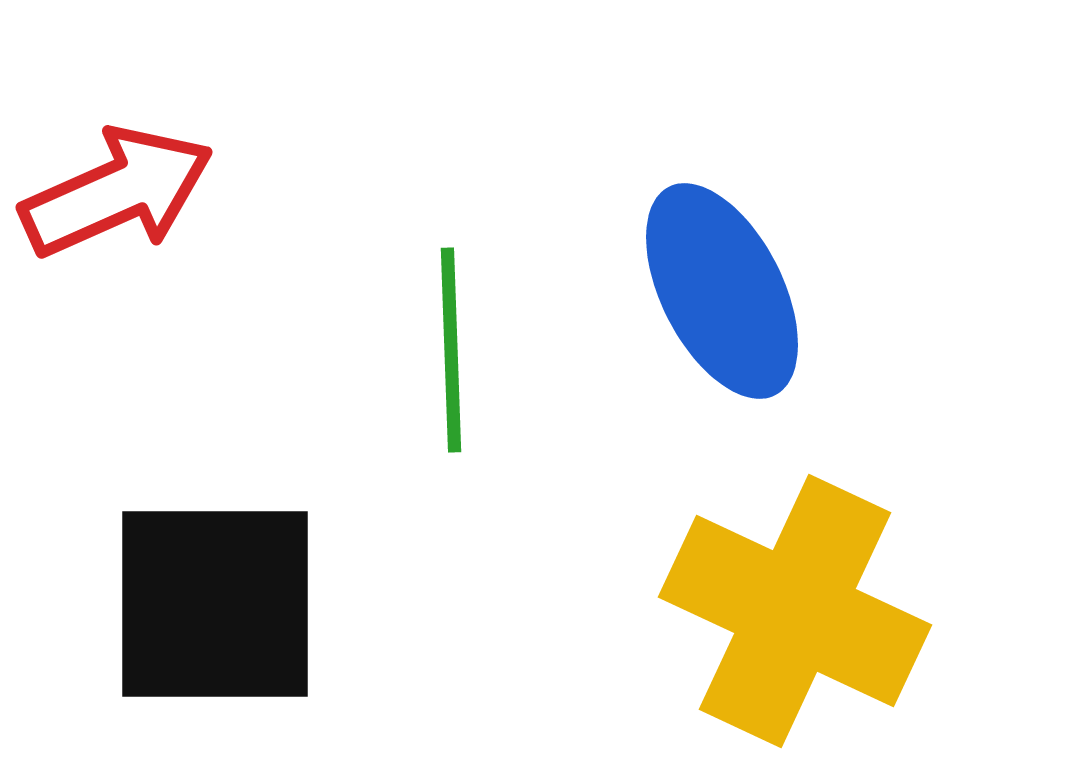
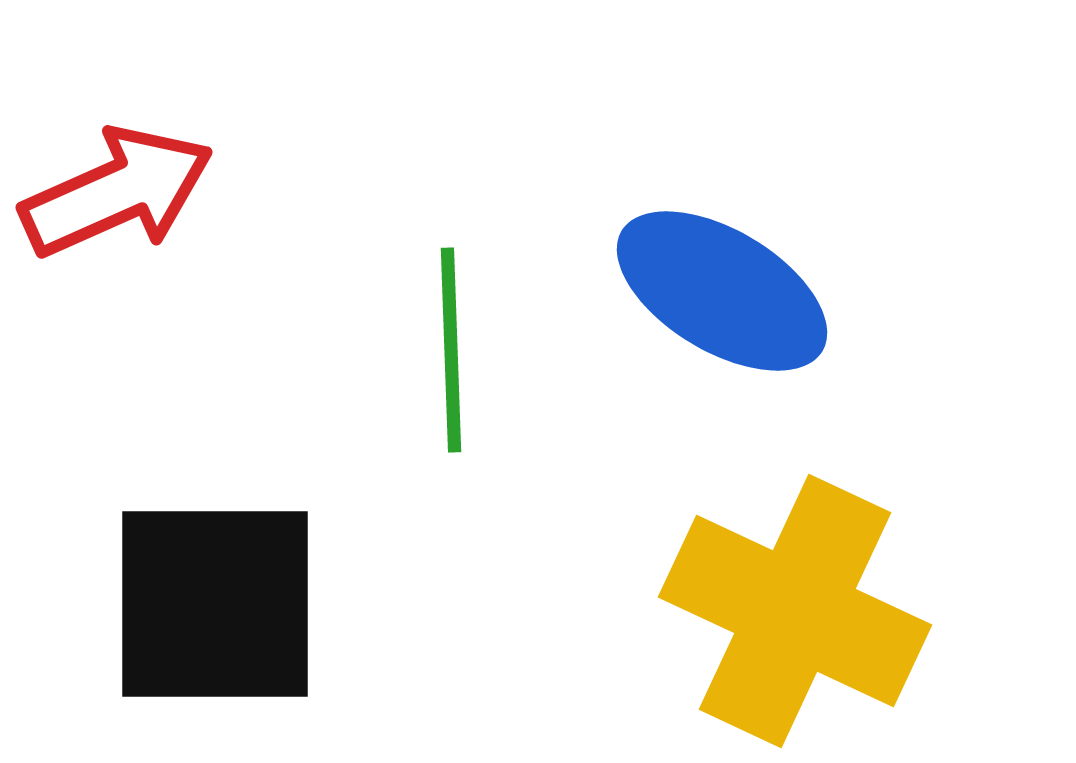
blue ellipse: rotated 32 degrees counterclockwise
